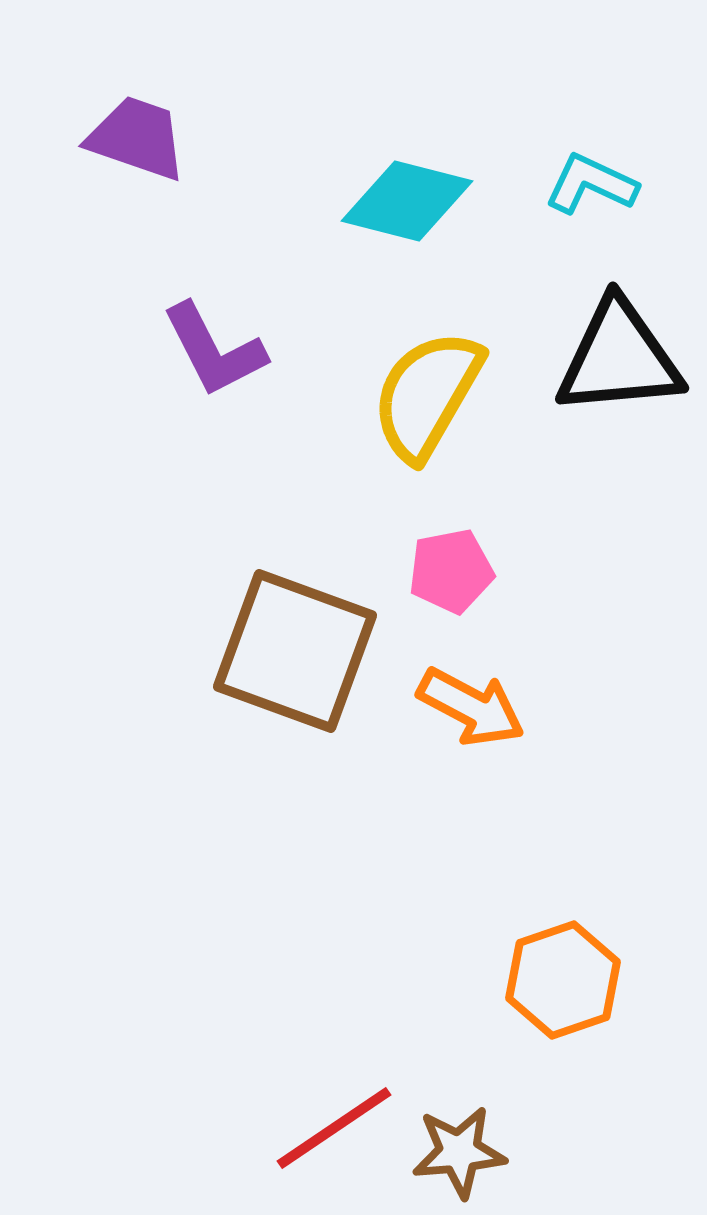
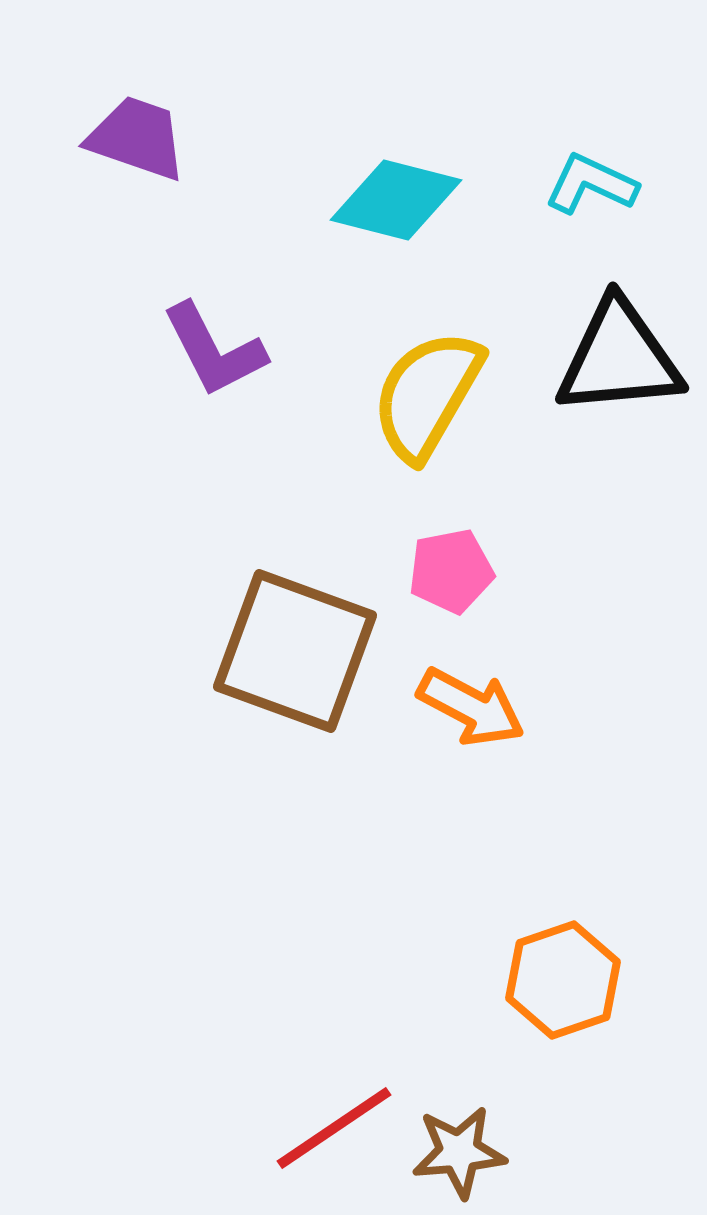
cyan diamond: moved 11 px left, 1 px up
